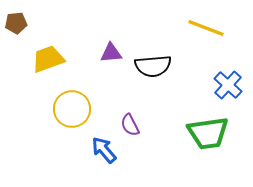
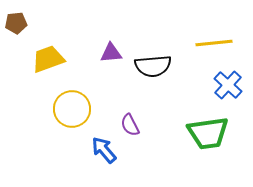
yellow line: moved 8 px right, 15 px down; rotated 27 degrees counterclockwise
